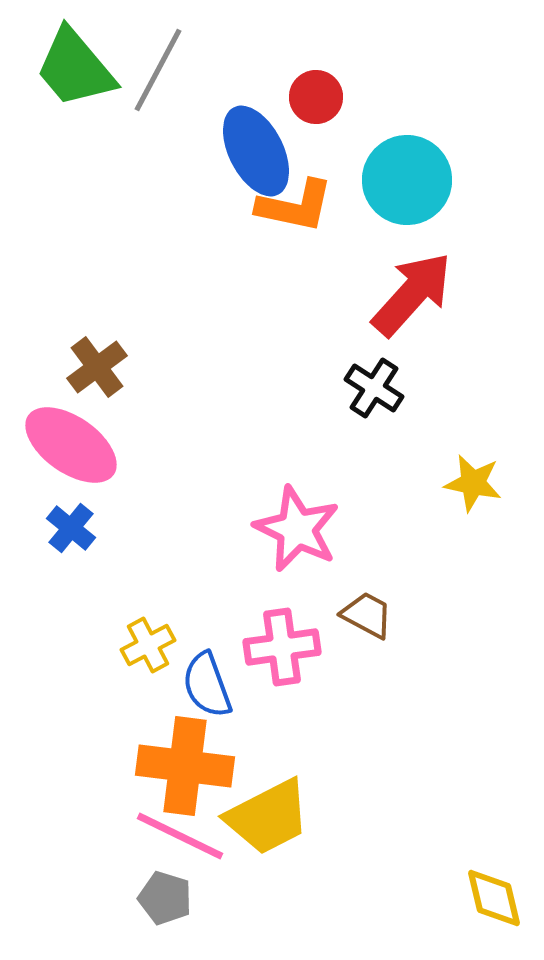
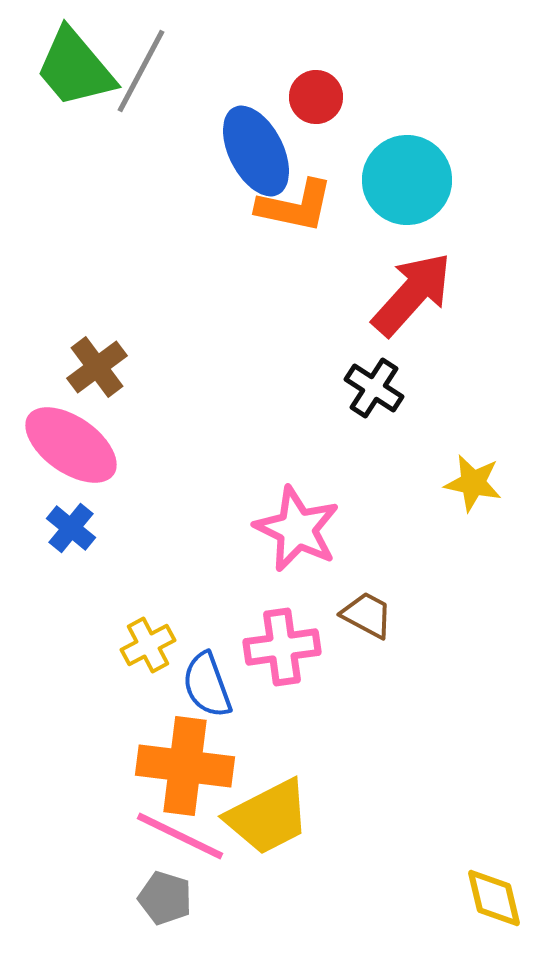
gray line: moved 17 px left, 1 px down
